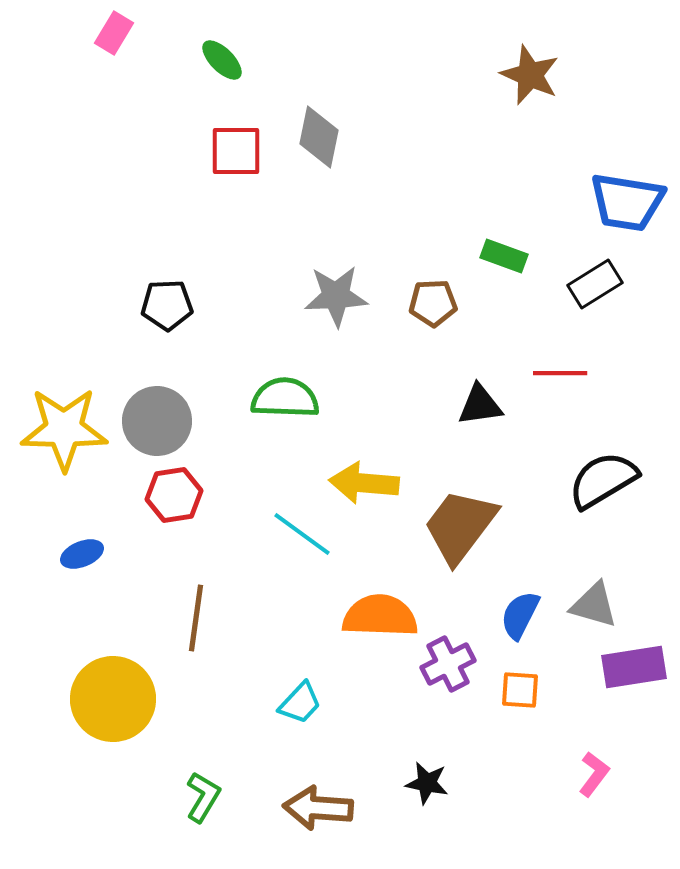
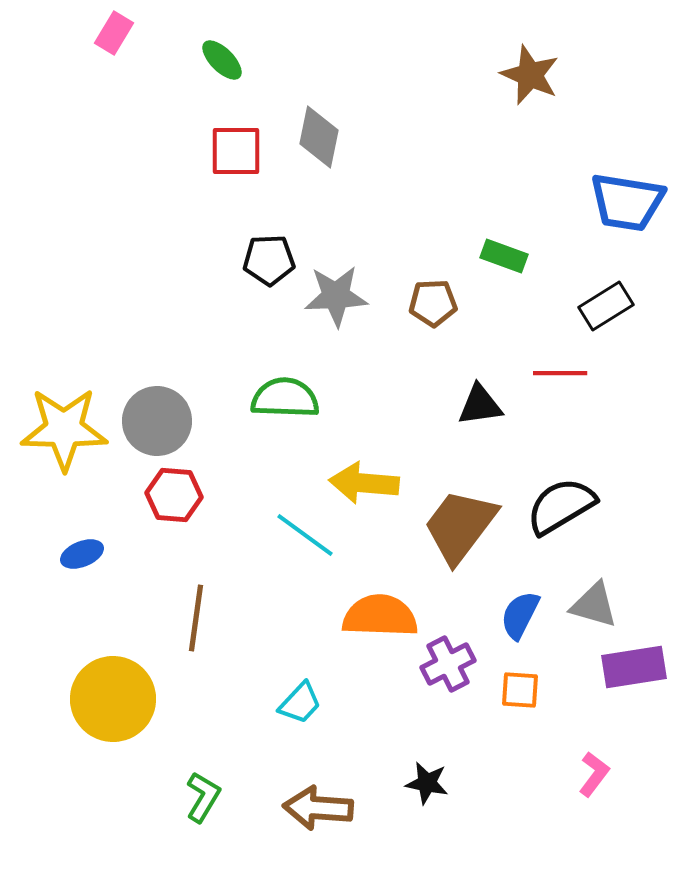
black rectangle: moved 11 px right, 22 px down
black pentagon: moved 102 px right, 45 px up
black semicircle: moved 42 px left, 26 px down
red hexagon: rotated 14 degrees clockwise
cyan line: moved 3 px right, 1 px down
